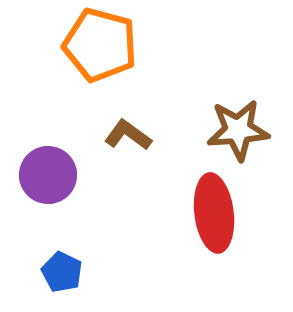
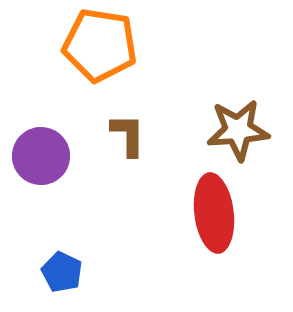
orange pentagon: rotated 6 degrees counterclockwise
brown L-shape: rotated 54 degrees clockwise
purple circle: moved 7 px left, 19 px up
